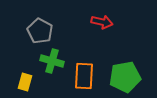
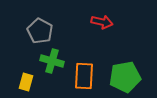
yellow rectangle: moved 1 px right
